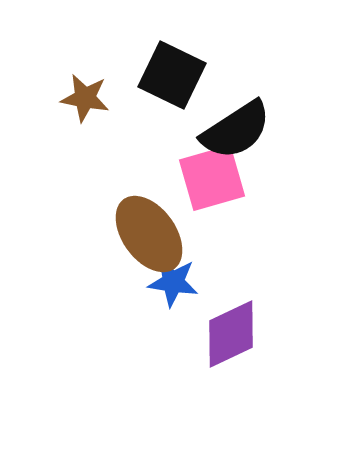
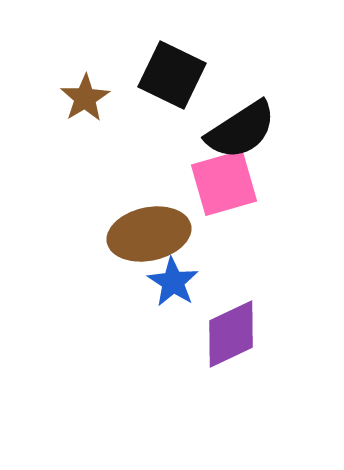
brown star: rotated 30 degrees clockwise
black semicircle: moved 5 px right
pink square: moved 12 px right, 5 px down
brown ellipse: rotated 66 degrees counterclockwise
blue star: rotated 24 degrees clockwise
